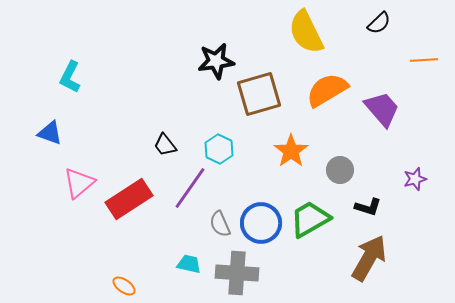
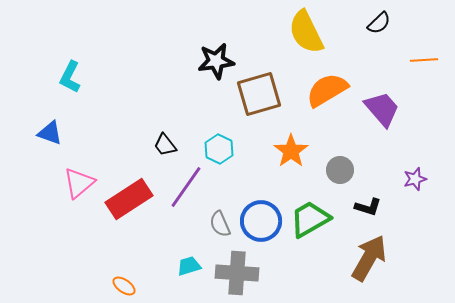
purple line: moved 4 px left, 1 px up
blue circle: moved 2 px up
cyan trapezoid: moved 2 px down; rotated 30 degrees counterclockwise
